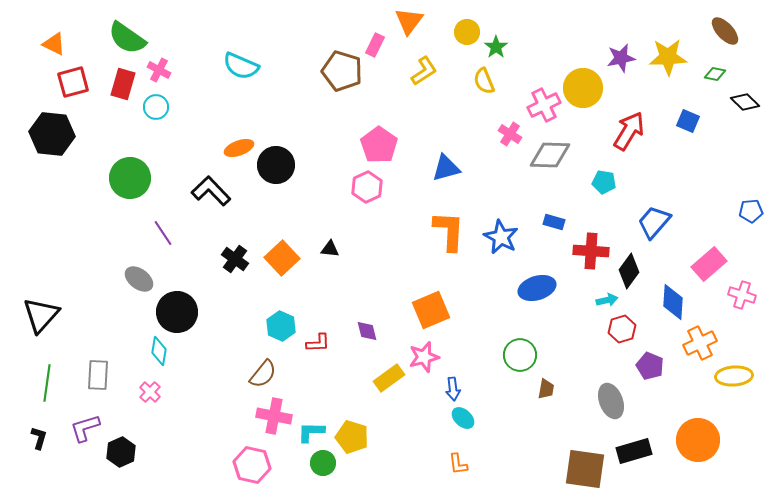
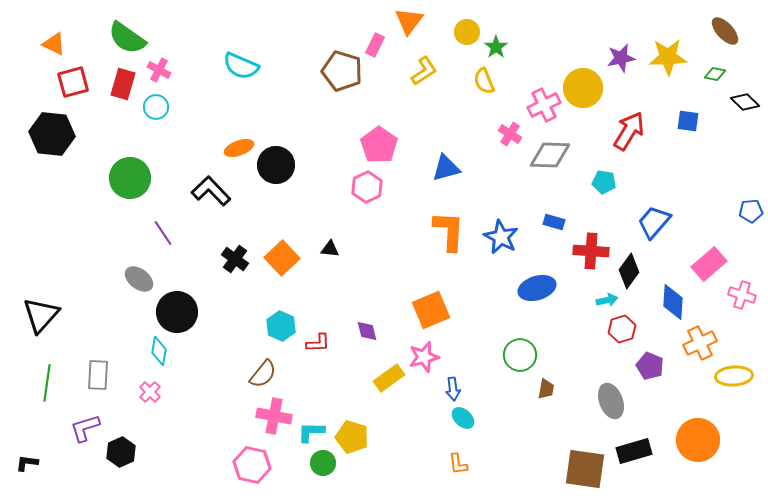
blue square at (688, 121): rotated 15 degrees counterclockwise
black L-shape at (39, 438): moved 12 px left, 25 px down; rotated 100 degrees counterclockwise
